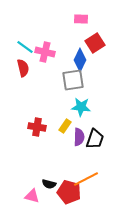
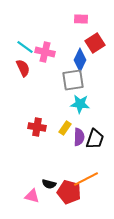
red semicircle: rotated 12 degrees counterclockwise
cyan star: moved 1 px left, 3 px up
yellow rectangle: moved 2 px down
